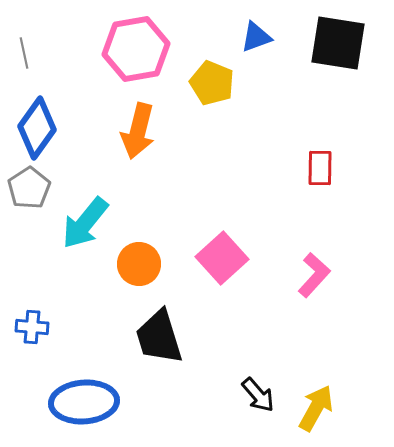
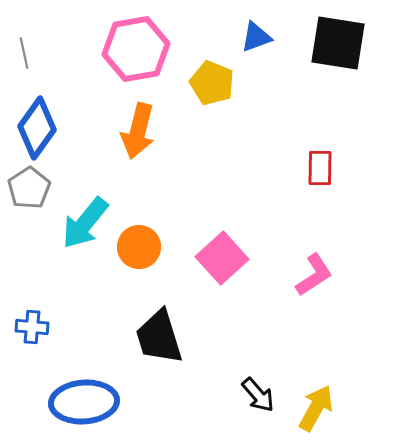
orange circle: moved 17 px up
pink L-shape: rotated 15 degrees clockwise
